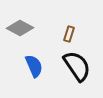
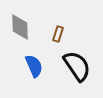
gray diamond: moved 1 px up; rotated 60 degrees clockwise
brown rectangle: moved 11 px left
